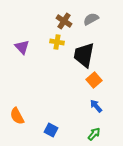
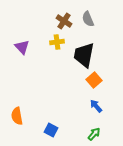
gray semicircle: moved 3 px left; rotated 84 degrees counterclockwise
yellow cross: rotated 16 degrees counterclockwise
orange semicircle: rotated 18 degrees clockwise
